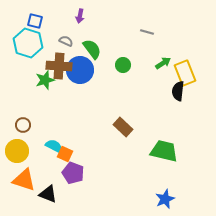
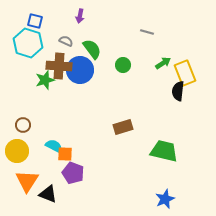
brown rectangle: rotated 60 degrees counterclockwise
orange square: rotated 21 degrees counterclockwise
orange triangle: moved 3 px right, 1 px down; rotated 45 degrees clockwise
